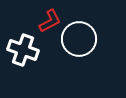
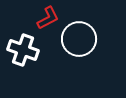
red L-shape: moved 2 px left, 3 px up
